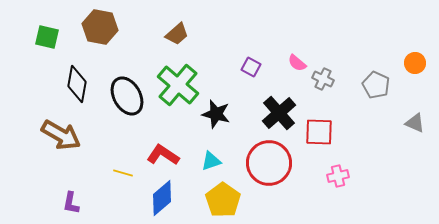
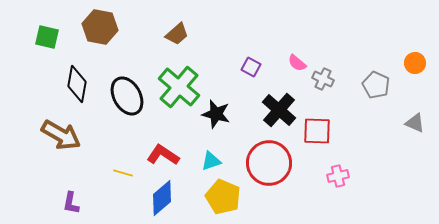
green cross: moved 1 px right, 2 px down
black cross: moved 3 px up; rotated 8 degrees counterclockwise
red square: moved 2 px left, 1 px up
yellow pentagon: moved 3 px up; rotated 12 degrees counterclockwise
